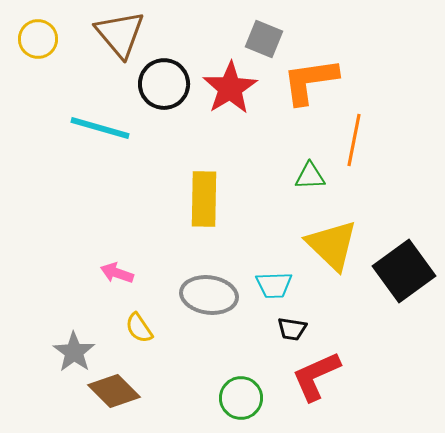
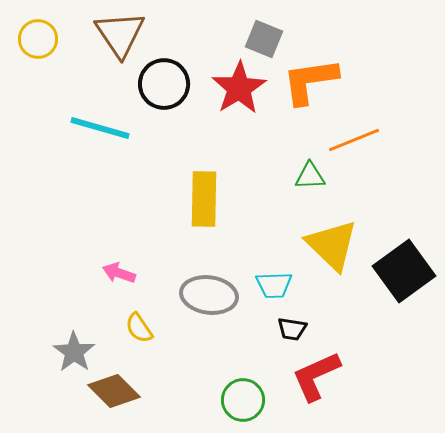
brown triangle: rotated 6 degrees clockwise
red star: moved 9 px right
orange line: rotated 57 degrees clockwise
pink arrow: moved 2 px right
green circle: moved 2 px right, 2 px down
